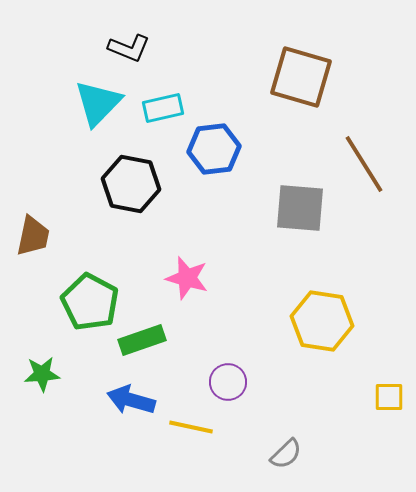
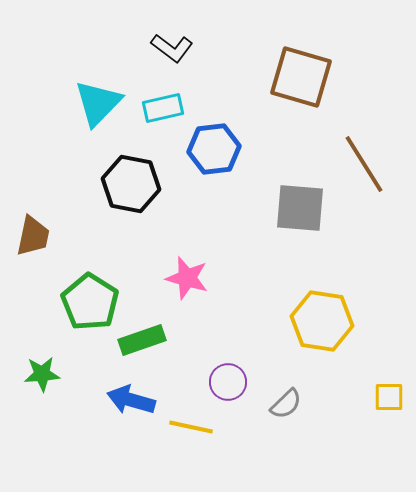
black L-shape: moved 43 px right; rotated 15 degrees clockwise
green pentagon: rotated 4 degrees clockwise
gray semicircle: moved 50 px up
